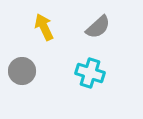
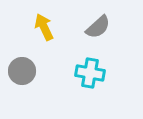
cyan cross: rotated 8 degrees counterclockwise
